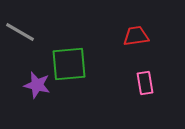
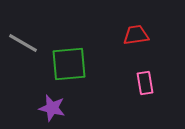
gray line: moved 3 px right, 11 px down
red trapezoid: moved 1 px up
purple star: moved 15 px right, 23 px down
